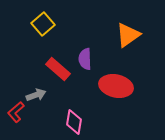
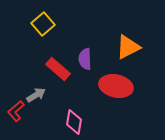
orange triangle: moved 12 px down; rotated 8 degrees clockwise
gray arrow: rotated 12 degrees counterclockwise
red L-shape: moved 1 px up
